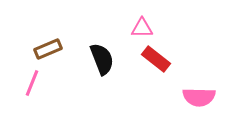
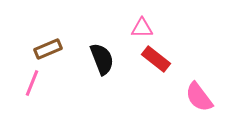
pink semicircle: rotated 52 degrees clockwise
